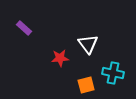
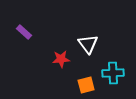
purple rectangle: moved 4 px down
red star: moved 1 px right, 1 px down
cyan cross: rotated 15 degrees counterclockwise
